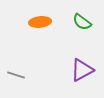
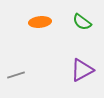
gray line: rotated 36 degrees counterclockwise
